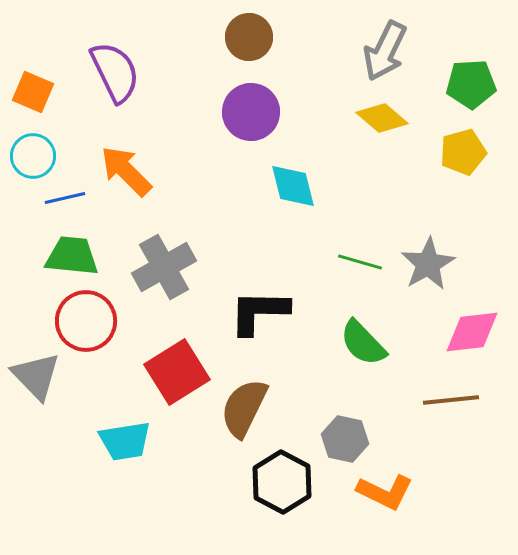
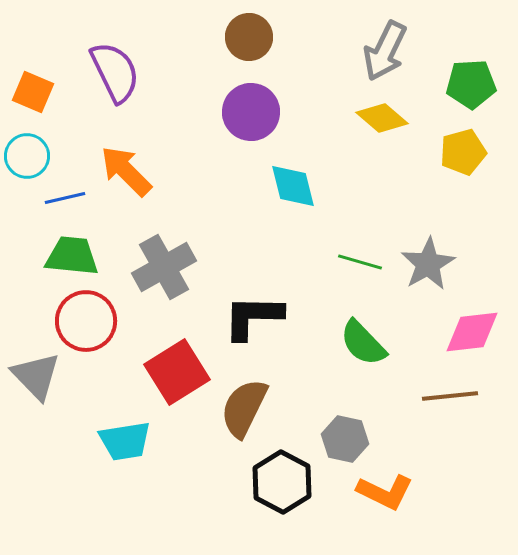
cyan circle: moved 6 px left
black L-shape: moved 6 px left, 5 px down
brown line: moved 1 px left, 4 px up
